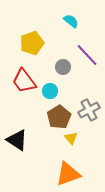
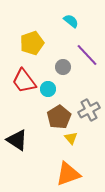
cyan circle: moved 2 px left, 2 px up
